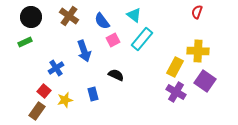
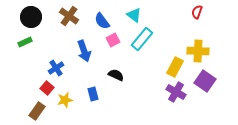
red square: moved 3 px right, 3 px up
